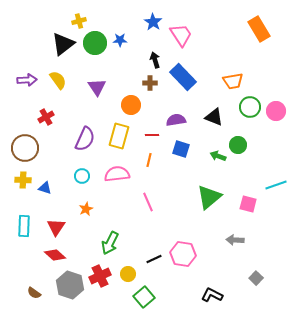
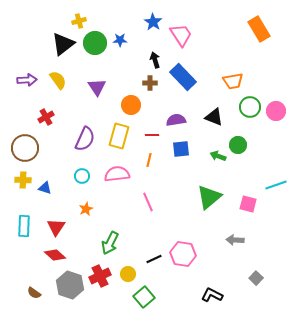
blue square at (181, 149): rotated 24 degrees counterclockwise
